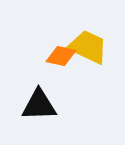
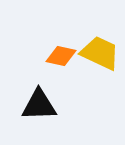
yellow trapezoid: moved 12 px right, 6 px down
